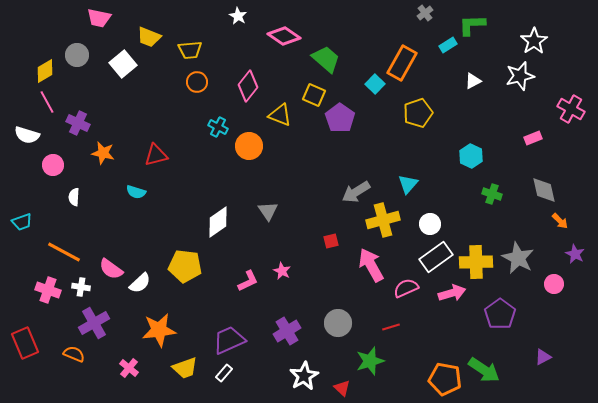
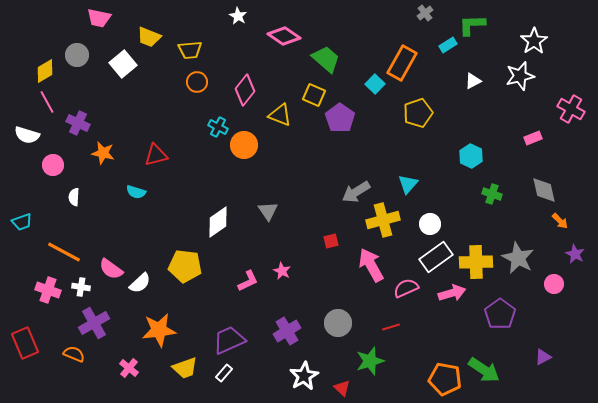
pink diamond at (248, 86): moved 3 px left, 4 px down
orange circle at (249, 146): moved 5 px left, 1 px up
